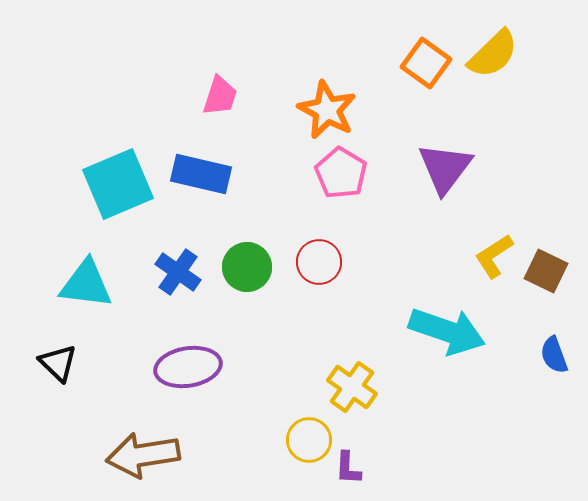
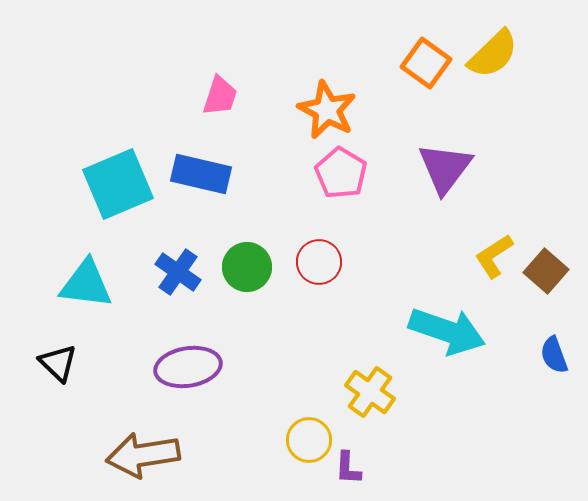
brown square: rotated 15 degrees clockwise
yellow cross: moved 18 px right, 5 px down
